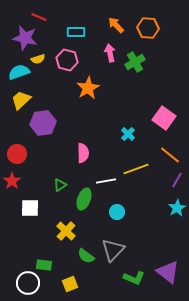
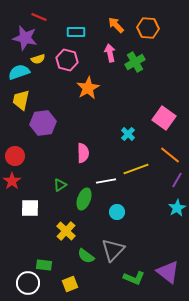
yellow trapezoid: rotated 35 degrees counterclockwise
red circle: moved 2 px left, 2 px down
